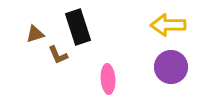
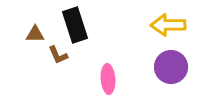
black rectangle: moved 3 px left, 2 px up
brown triangle: rotated 18 degrees clockwise
